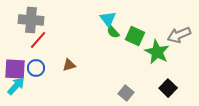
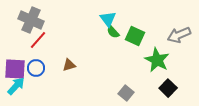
gray cross: rotated 20 degrees clockwise
green star: moved 8 px down
